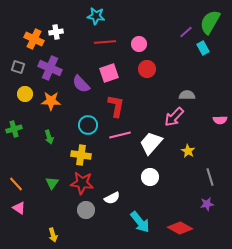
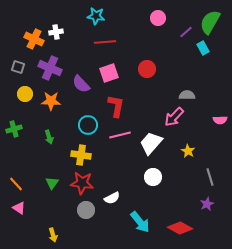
pink circle: moved 19 px right, 26 px up
white circle: moved 3 px right
purple star: rotated 16 degrees counterclockwise
